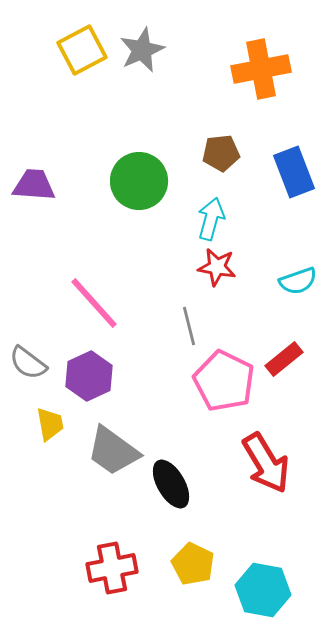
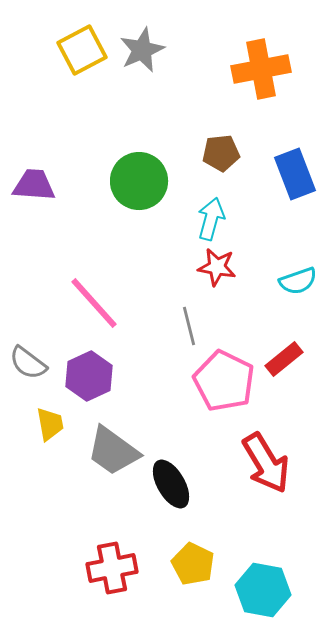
blue rectangle: moved 1 px right, 2 px down
